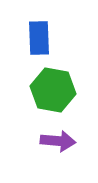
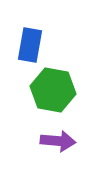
blue rectangle: moved 9 px left, 7 px down; rotated 12 degrees clockwise
